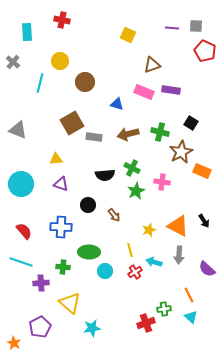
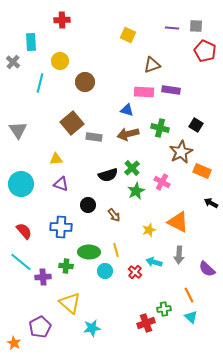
red cross at (62, 20): rotated 14 degrees counterclockwise
cyan rectangle at (27, 32): moved 4 px right, 10 px down
pink rectangle at (144, 92): rotated 18 degrees counterclockwise
blue triangle at (117, 104): moved 10 px right, 6 px down
brown square at (72, 123): rotated 10 degrees counterclockwise
black square at (191, 123): moved 5 px right, 2 px down
gray triangle at (18, 130): rotated 36 degrees clockwise
green cross at (160, 132): moved 4 px up
green cross at (132, 168): rotated 21 degrees clockwise
black semicircle at (105, 175): moved 3 px right; rotated 12 degrees counterclockwise
pink cross at (162, 182): rotated 21 degrees clockwise
black arrow at (204, 221): moved 7 px right, 18 px up; rotated 152 degrees clockwise
orange triangle at (178, 226): moved 4 px up
yellow line at (130, 250): moved 14 px left
cyan line at (21, 262): rotated 20 degrees clockwise
green cross at (63, 267): moved 3 px right, 1 px up
red cross at (135, 272): rotated 16 degrees counterclockwise
purple cross at (41, 283): moved 2 px right, 6 px up
